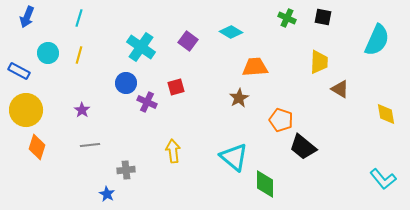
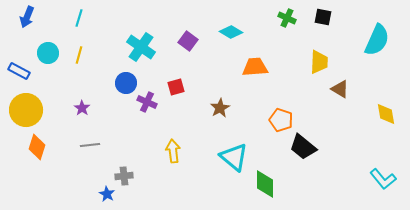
brown star: moved 19 px left, 10 px down
purple star: moved 2 px up
gray cross: moved 2 px left, 6 px down
